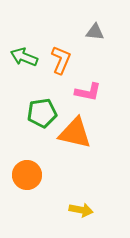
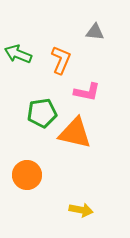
green arrow: moved 6 px left, 3 px up
pink L-shape: moved 1 px left
